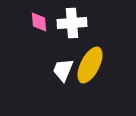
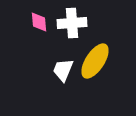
yellow ellipse: moved 5 px right, 4 px up; rotated 6 degrees clockwise
